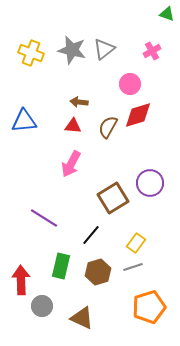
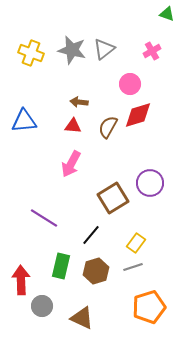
brown hexagon: moved 2 px left, 1 px up
